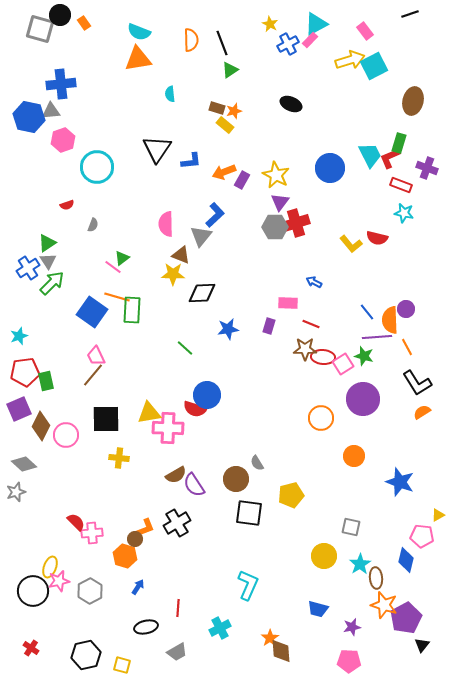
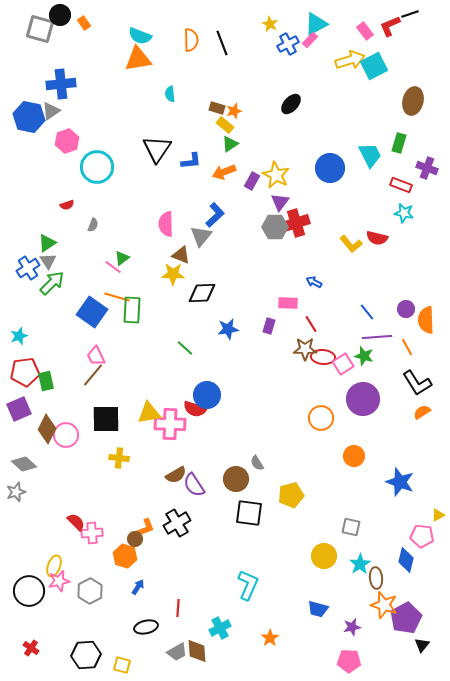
cyan semicircle at (139, 32): moved 1 px right, 4 px down
green triangle at (230, 70): moved 74 px down
black ellipse at (291, 104): rotated 70 degrees counterclockwise
gray triangle at (51, 111): rotated 30 degrees counterclockwise
pink hexagon at (63, 140): moved 4 px right, 1 px down
red L-shape at (390, 158): moved 132 px up
purple rectangle at (242, 180): moved 10 px right, 1 px down
orange semicircle at (390, 320): moved 36 px right
red line at (311, 324): rotated 36 degrees clockwise
brown diamond at (41, 426): moved 6 px right, 3 px down
pink cross at (168, 428): moved 2 px right, 4 px up
yellow ellipse at (50, 567): moved 4 px right, 1 px up
black circle at (33, 591): moved 4 px left
brown diamond at (281, 651): moved 84 px left
black hexagon at (86, 655): rotated 8 degrees clockwise
